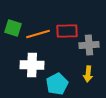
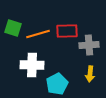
yellow arrow: moved 2 px right
